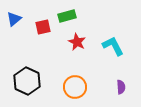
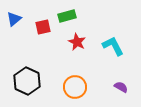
purple semicircle: rotated 56 degrees counterclockwise
